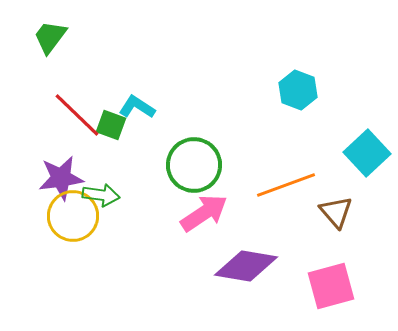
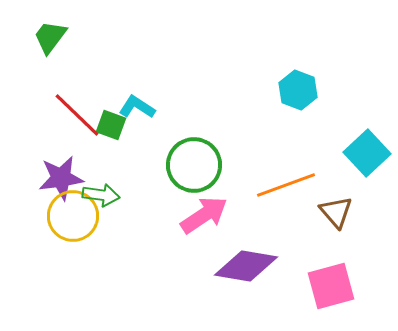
pink arrow: moved 2 px down
